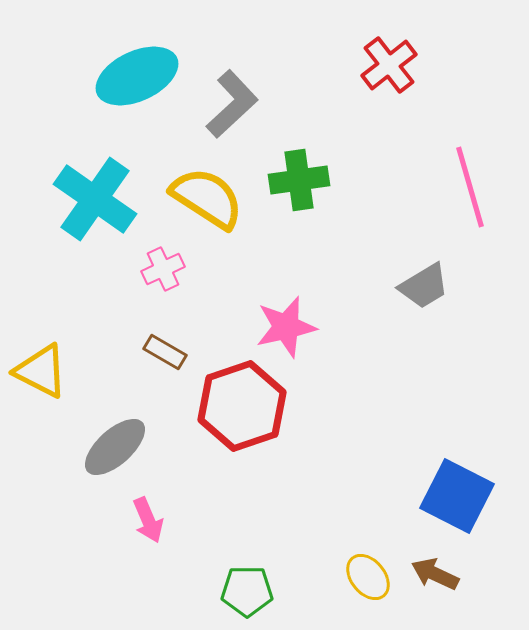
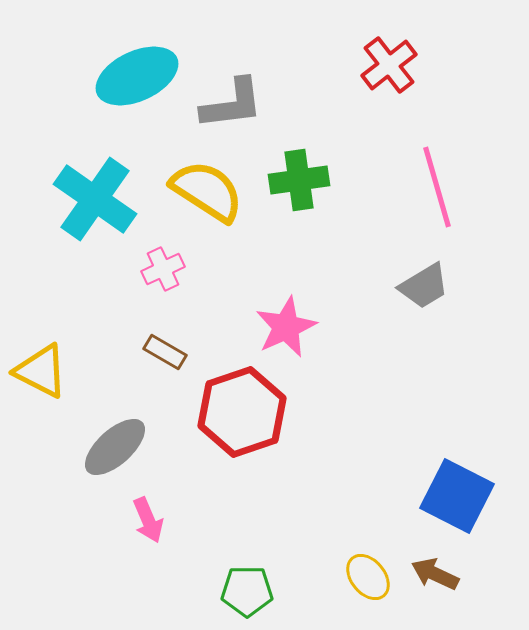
gray L-shape: rotated 36 degrees clockwise
pink line: moved 33 px left
yellow semicircle: moved 7 px up
pink star: rotated 12 degrees counterclockwise
red hexagon: moved 6 px down
